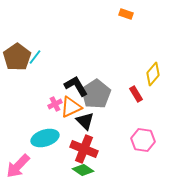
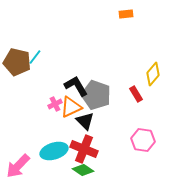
orange rectangle: rotated 24 degrees counterclockwise
brown pentagon: moved 5 px down; rotated 24 degrees counterclockwise
gray pentagon: moved 1 px down; rotated 20 degrees counterclockwise
cyan ellipse: moved 9 px right, 13 px down
